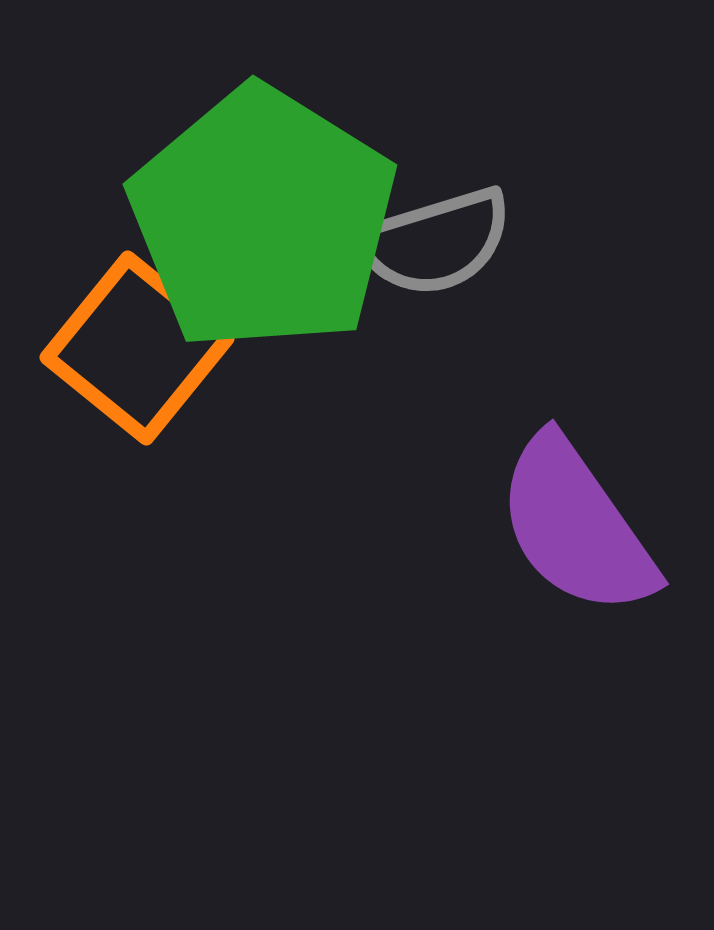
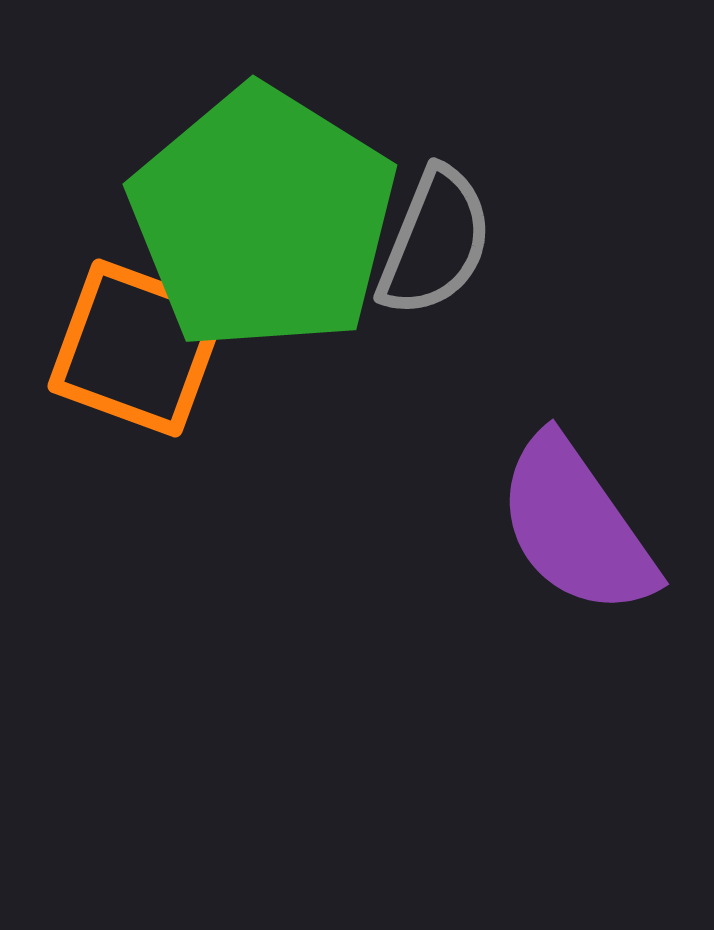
gray semicircle: rotated 51 degrees counterclockwise
orange square: rotated 19 degrees counterclockwise
